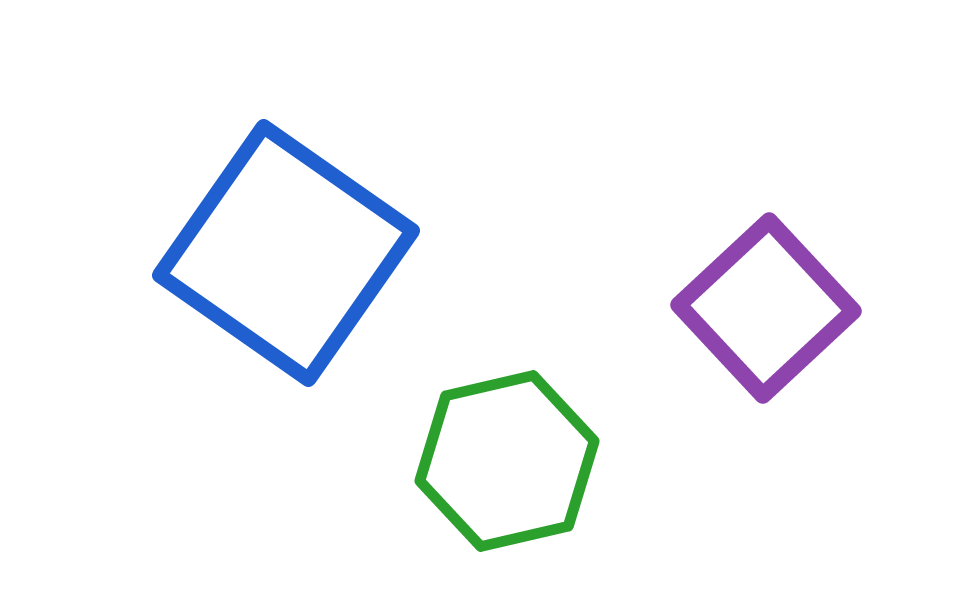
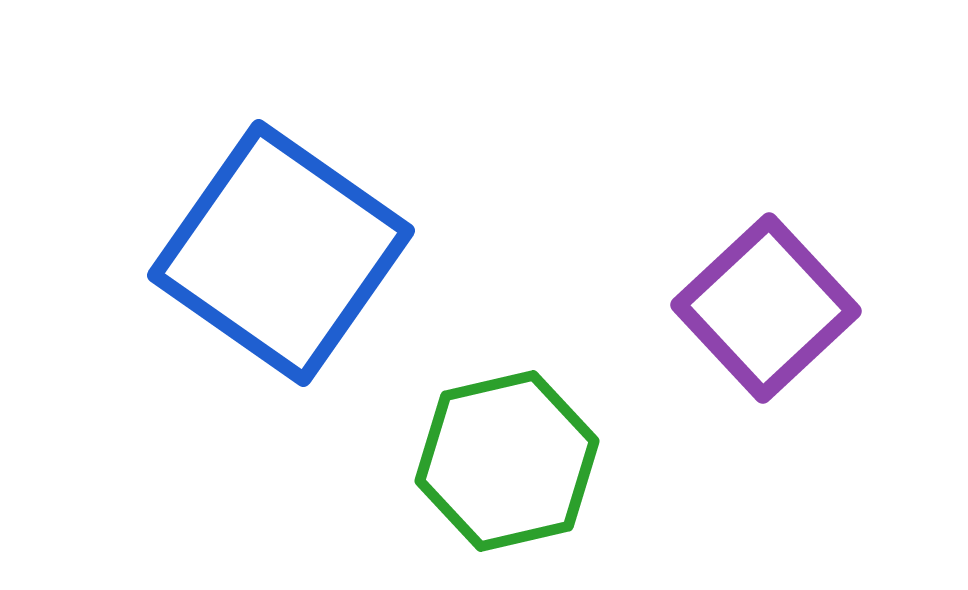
blue square: moved 5 px left
